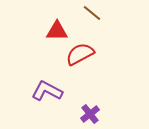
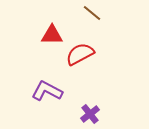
red triangle: moved 5 px left, 4 px down
